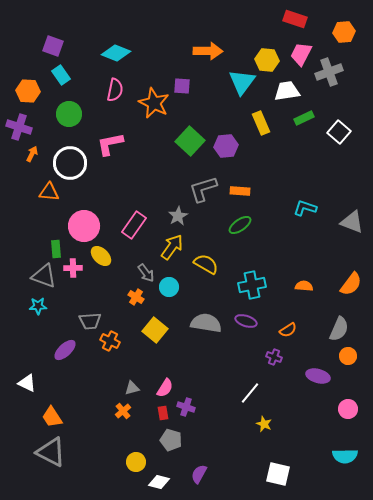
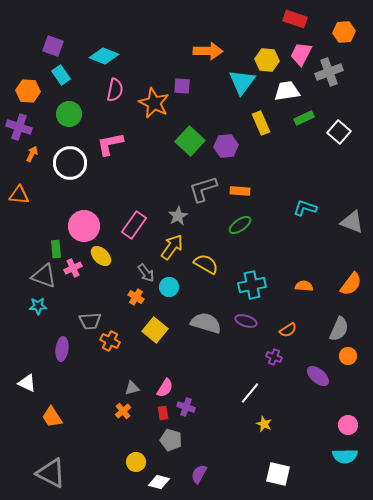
cyan diamond at (116, 53): moved 12 px left, 3 px down
orange triangle at (49, 192): moved 30 px left, 3 px down
pink cross at (73, 268): rotated 24 degrees counterclockwise
gray semicircle at (206, 323): rotated 8 degrees clockwise
purple ellipse at (65, 350): moved 3 px left, 1 px up; rotated 40 degrees counterclockwise
purple ellipse at (318, 376): rotated 25 degrees clockwise
pink circle at (348, 409): moved 16 px down
gray triangle at (51, 452): moved 21 px down
